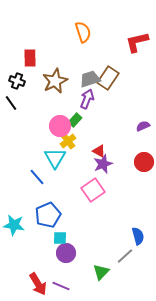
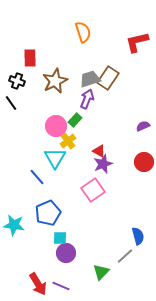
pink circle: moved 4 px left
blue pentagon: moved 2 px up
